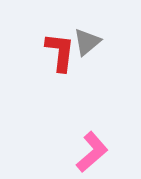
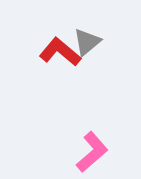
red L-shape: rotated 57 degrees counterclockwise
